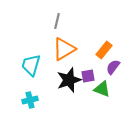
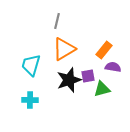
purple semicircle: rotated 63 degrees clockwise
green triangle: rotated 36 degrees counterclockwise
cyan cross: rotated 14 degrees clockwise
